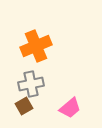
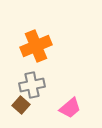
gray cross: moved 1 px right, 1 px down
brown square: moved 3 px left, 1 px up; rotated 18 degrees counterclockwise
